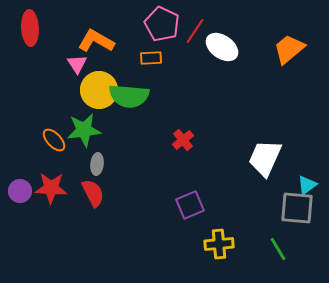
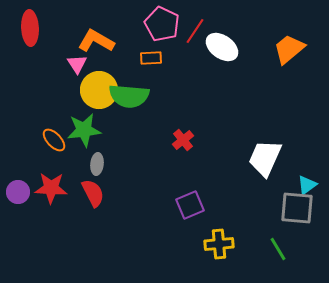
purple circle: moved 2 px left, 1 px down
